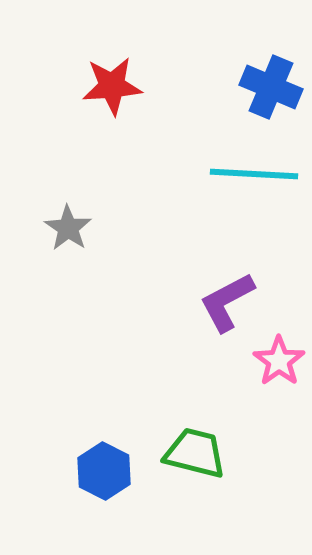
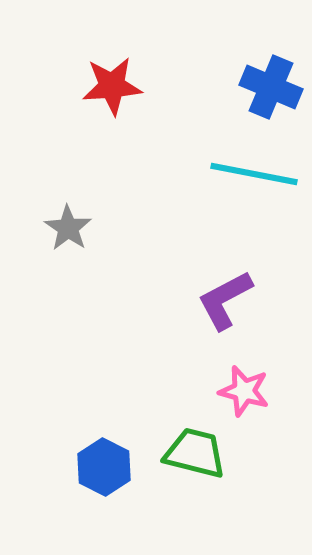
cyan line: rotated 8 degrees clockwise
purple L-shape: moved 2 px left, 2 px up
pink star: moved 35 px left, 30 px down; rotated 21 degrees counterclockwise
blue hexagon: moved 4 px up
